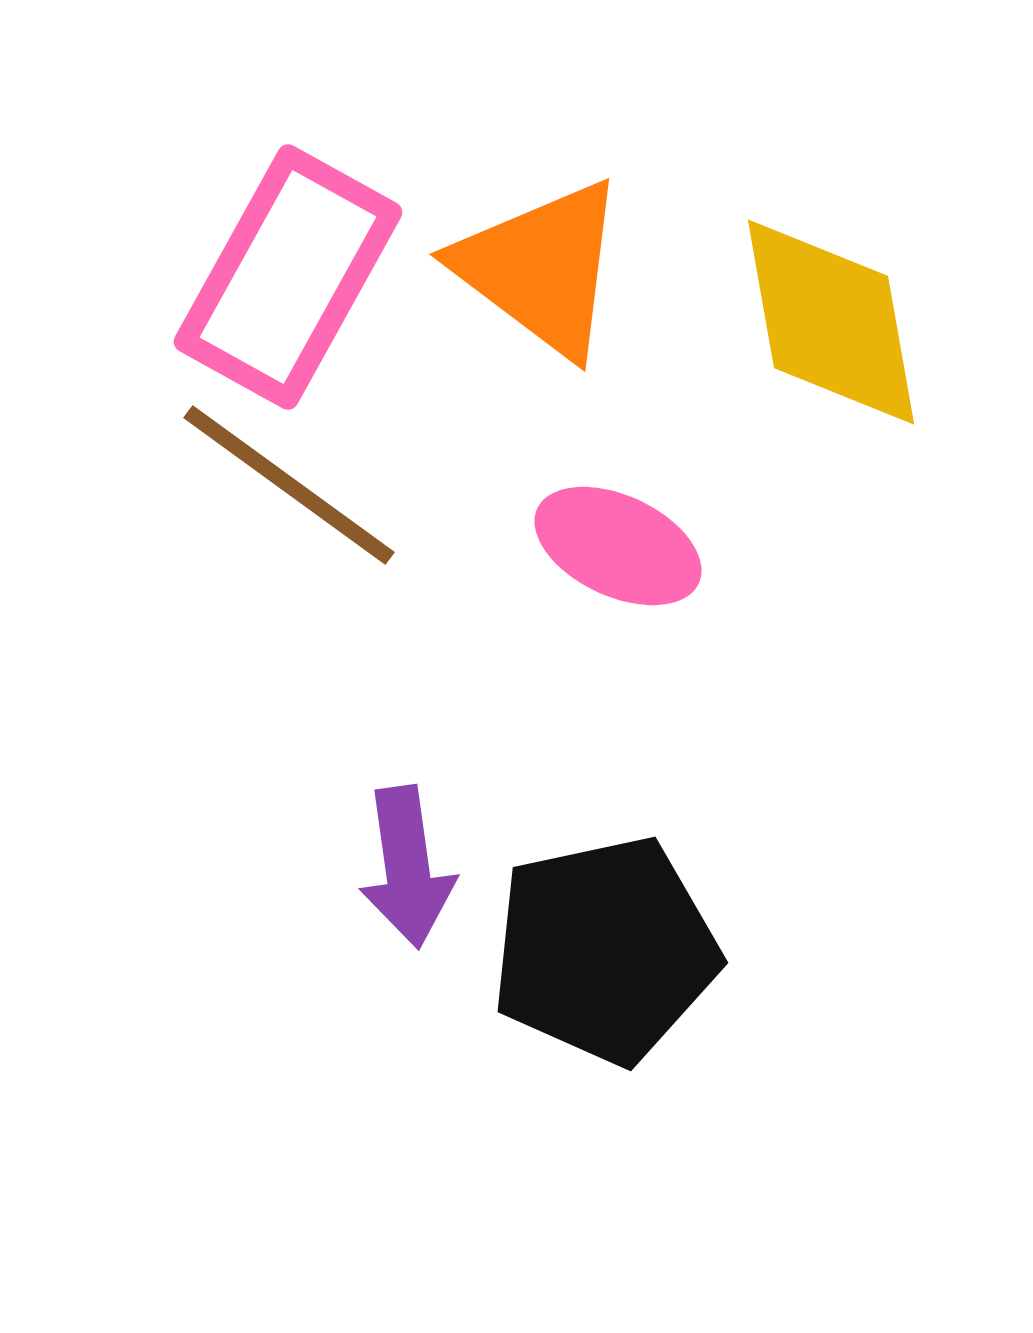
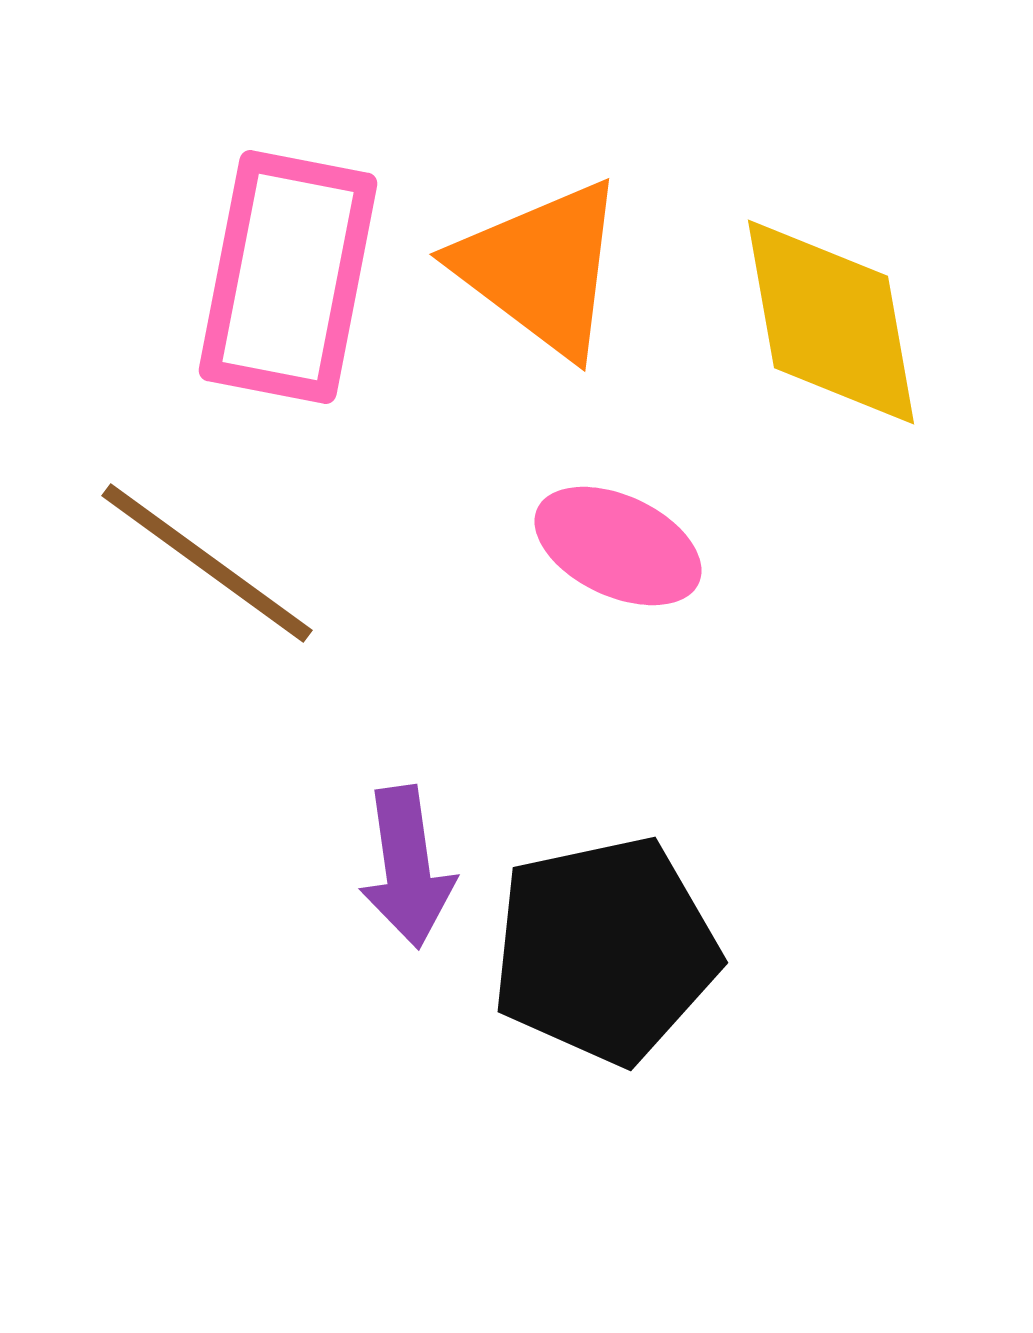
pink rectangle: rotated 18 degrees counterclockwise
brown line: moved 82 px left, 78 px down
